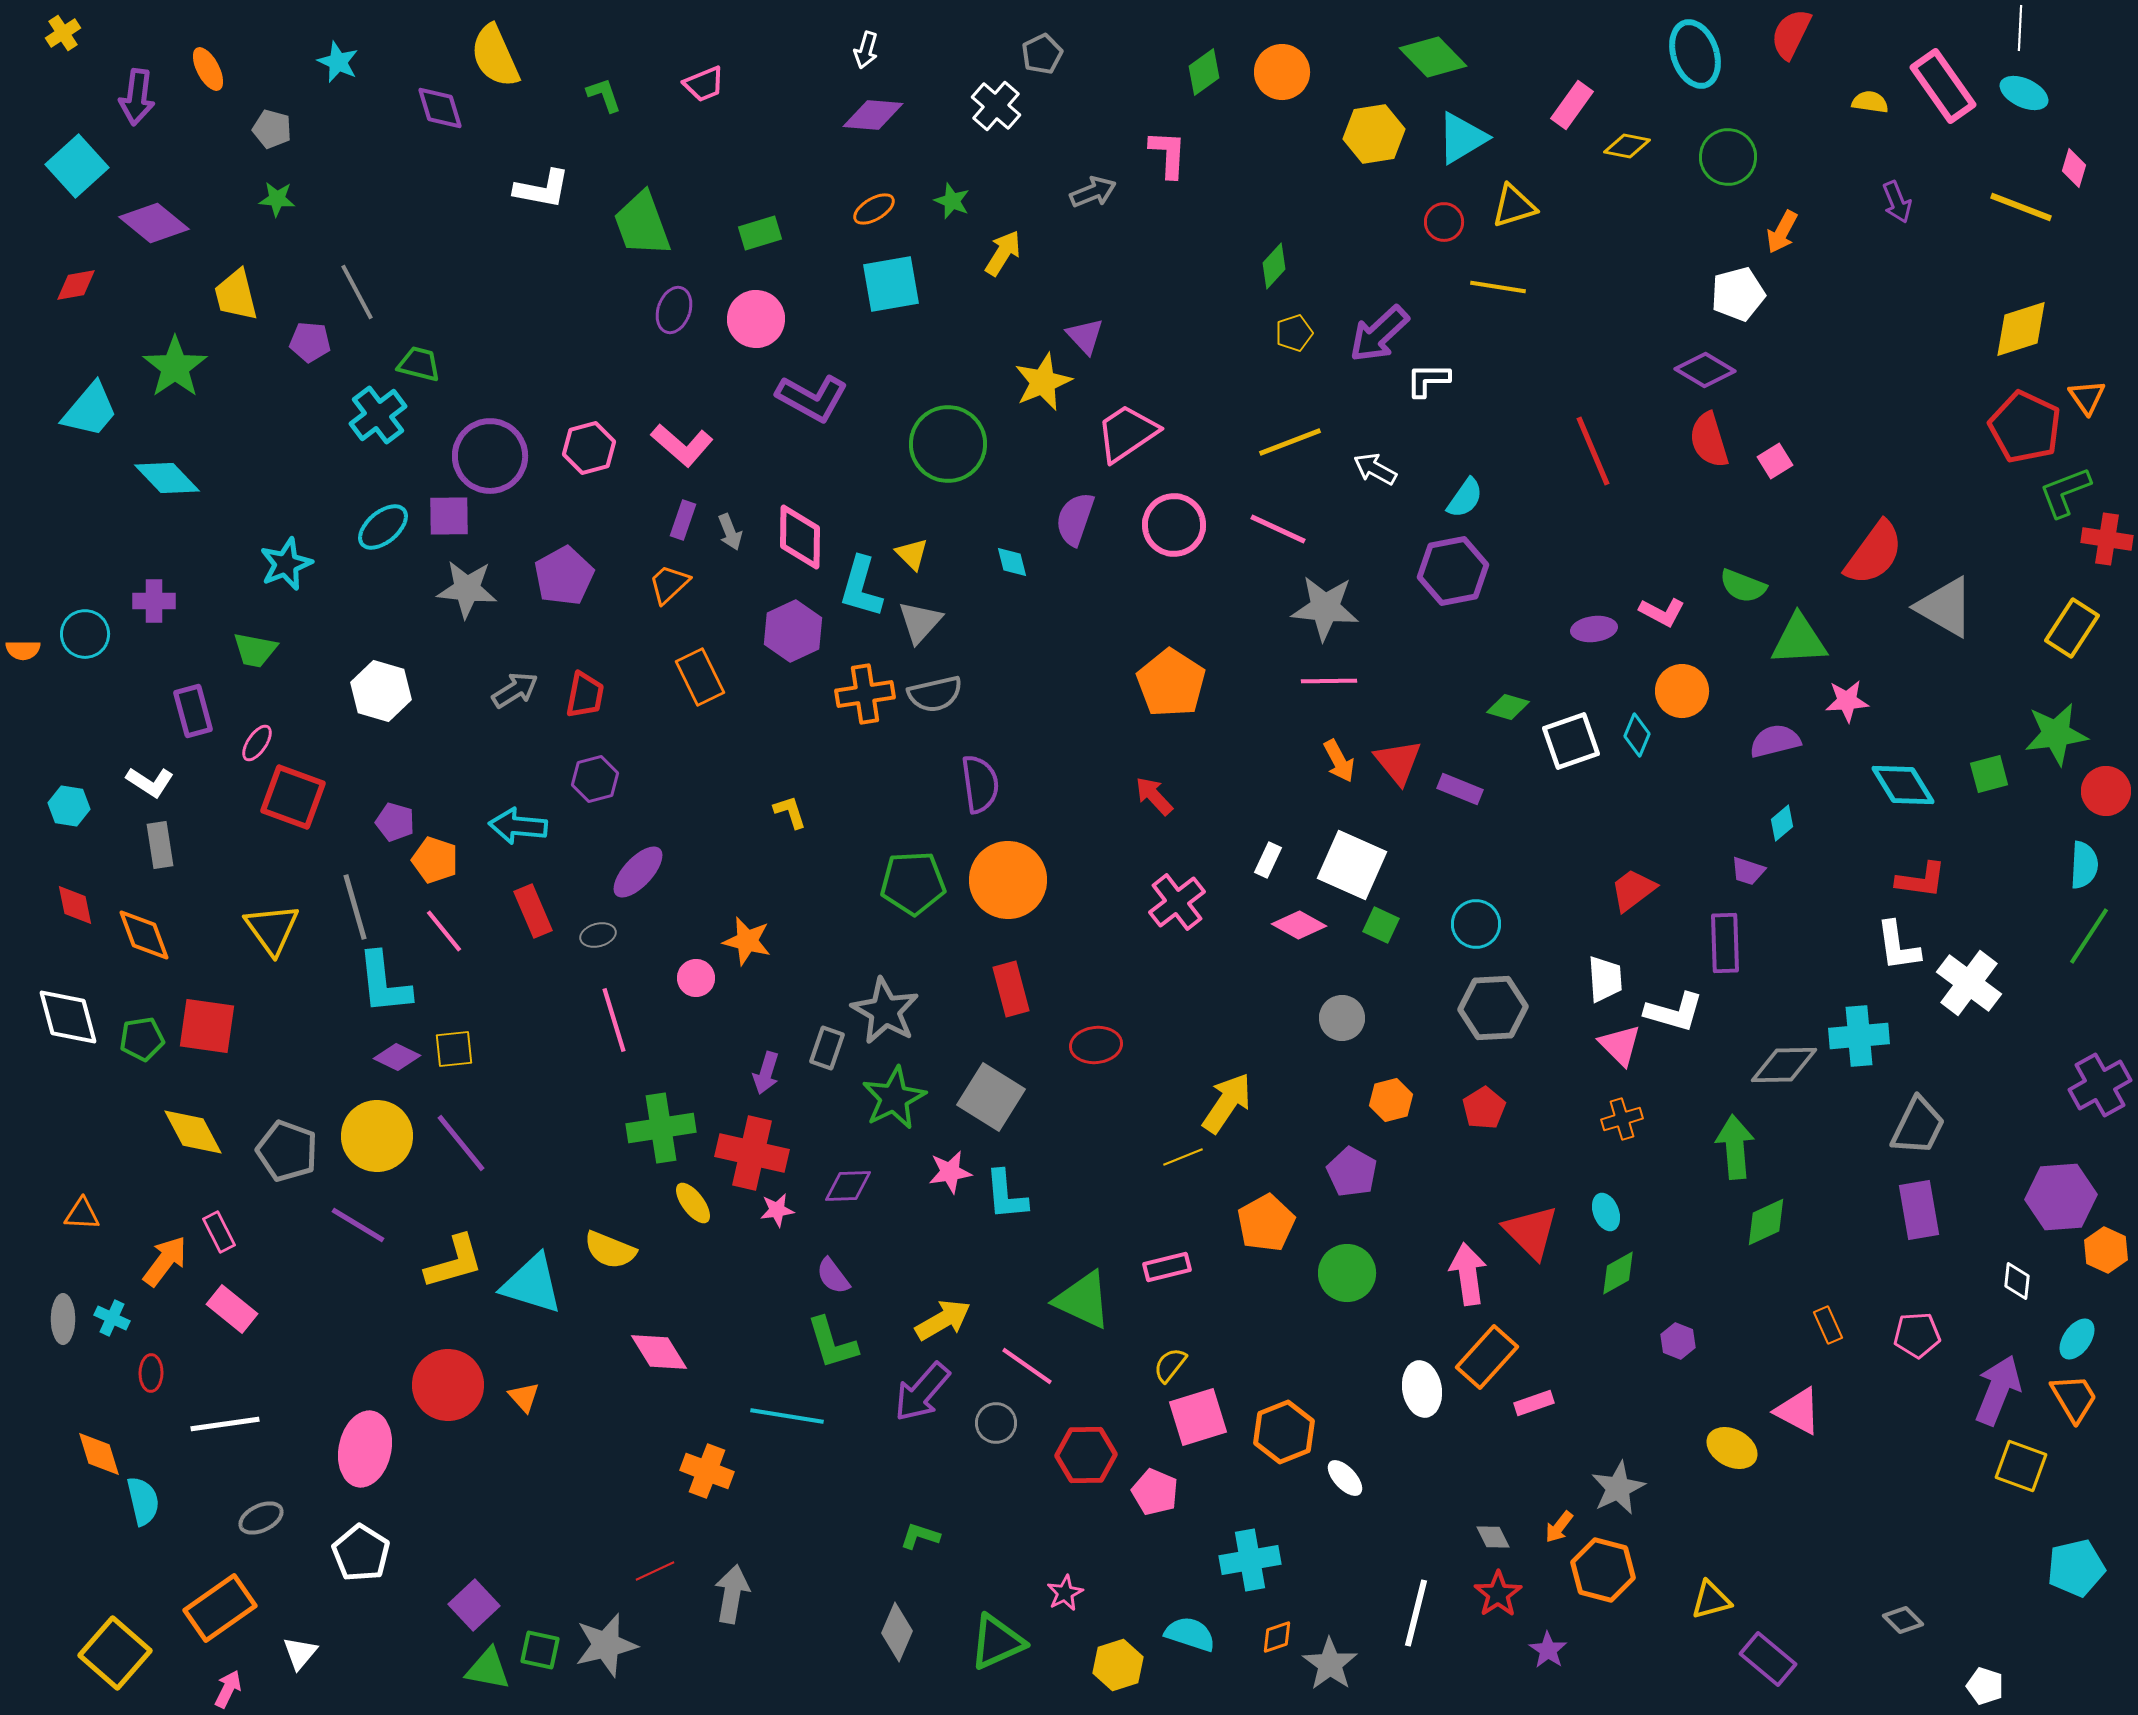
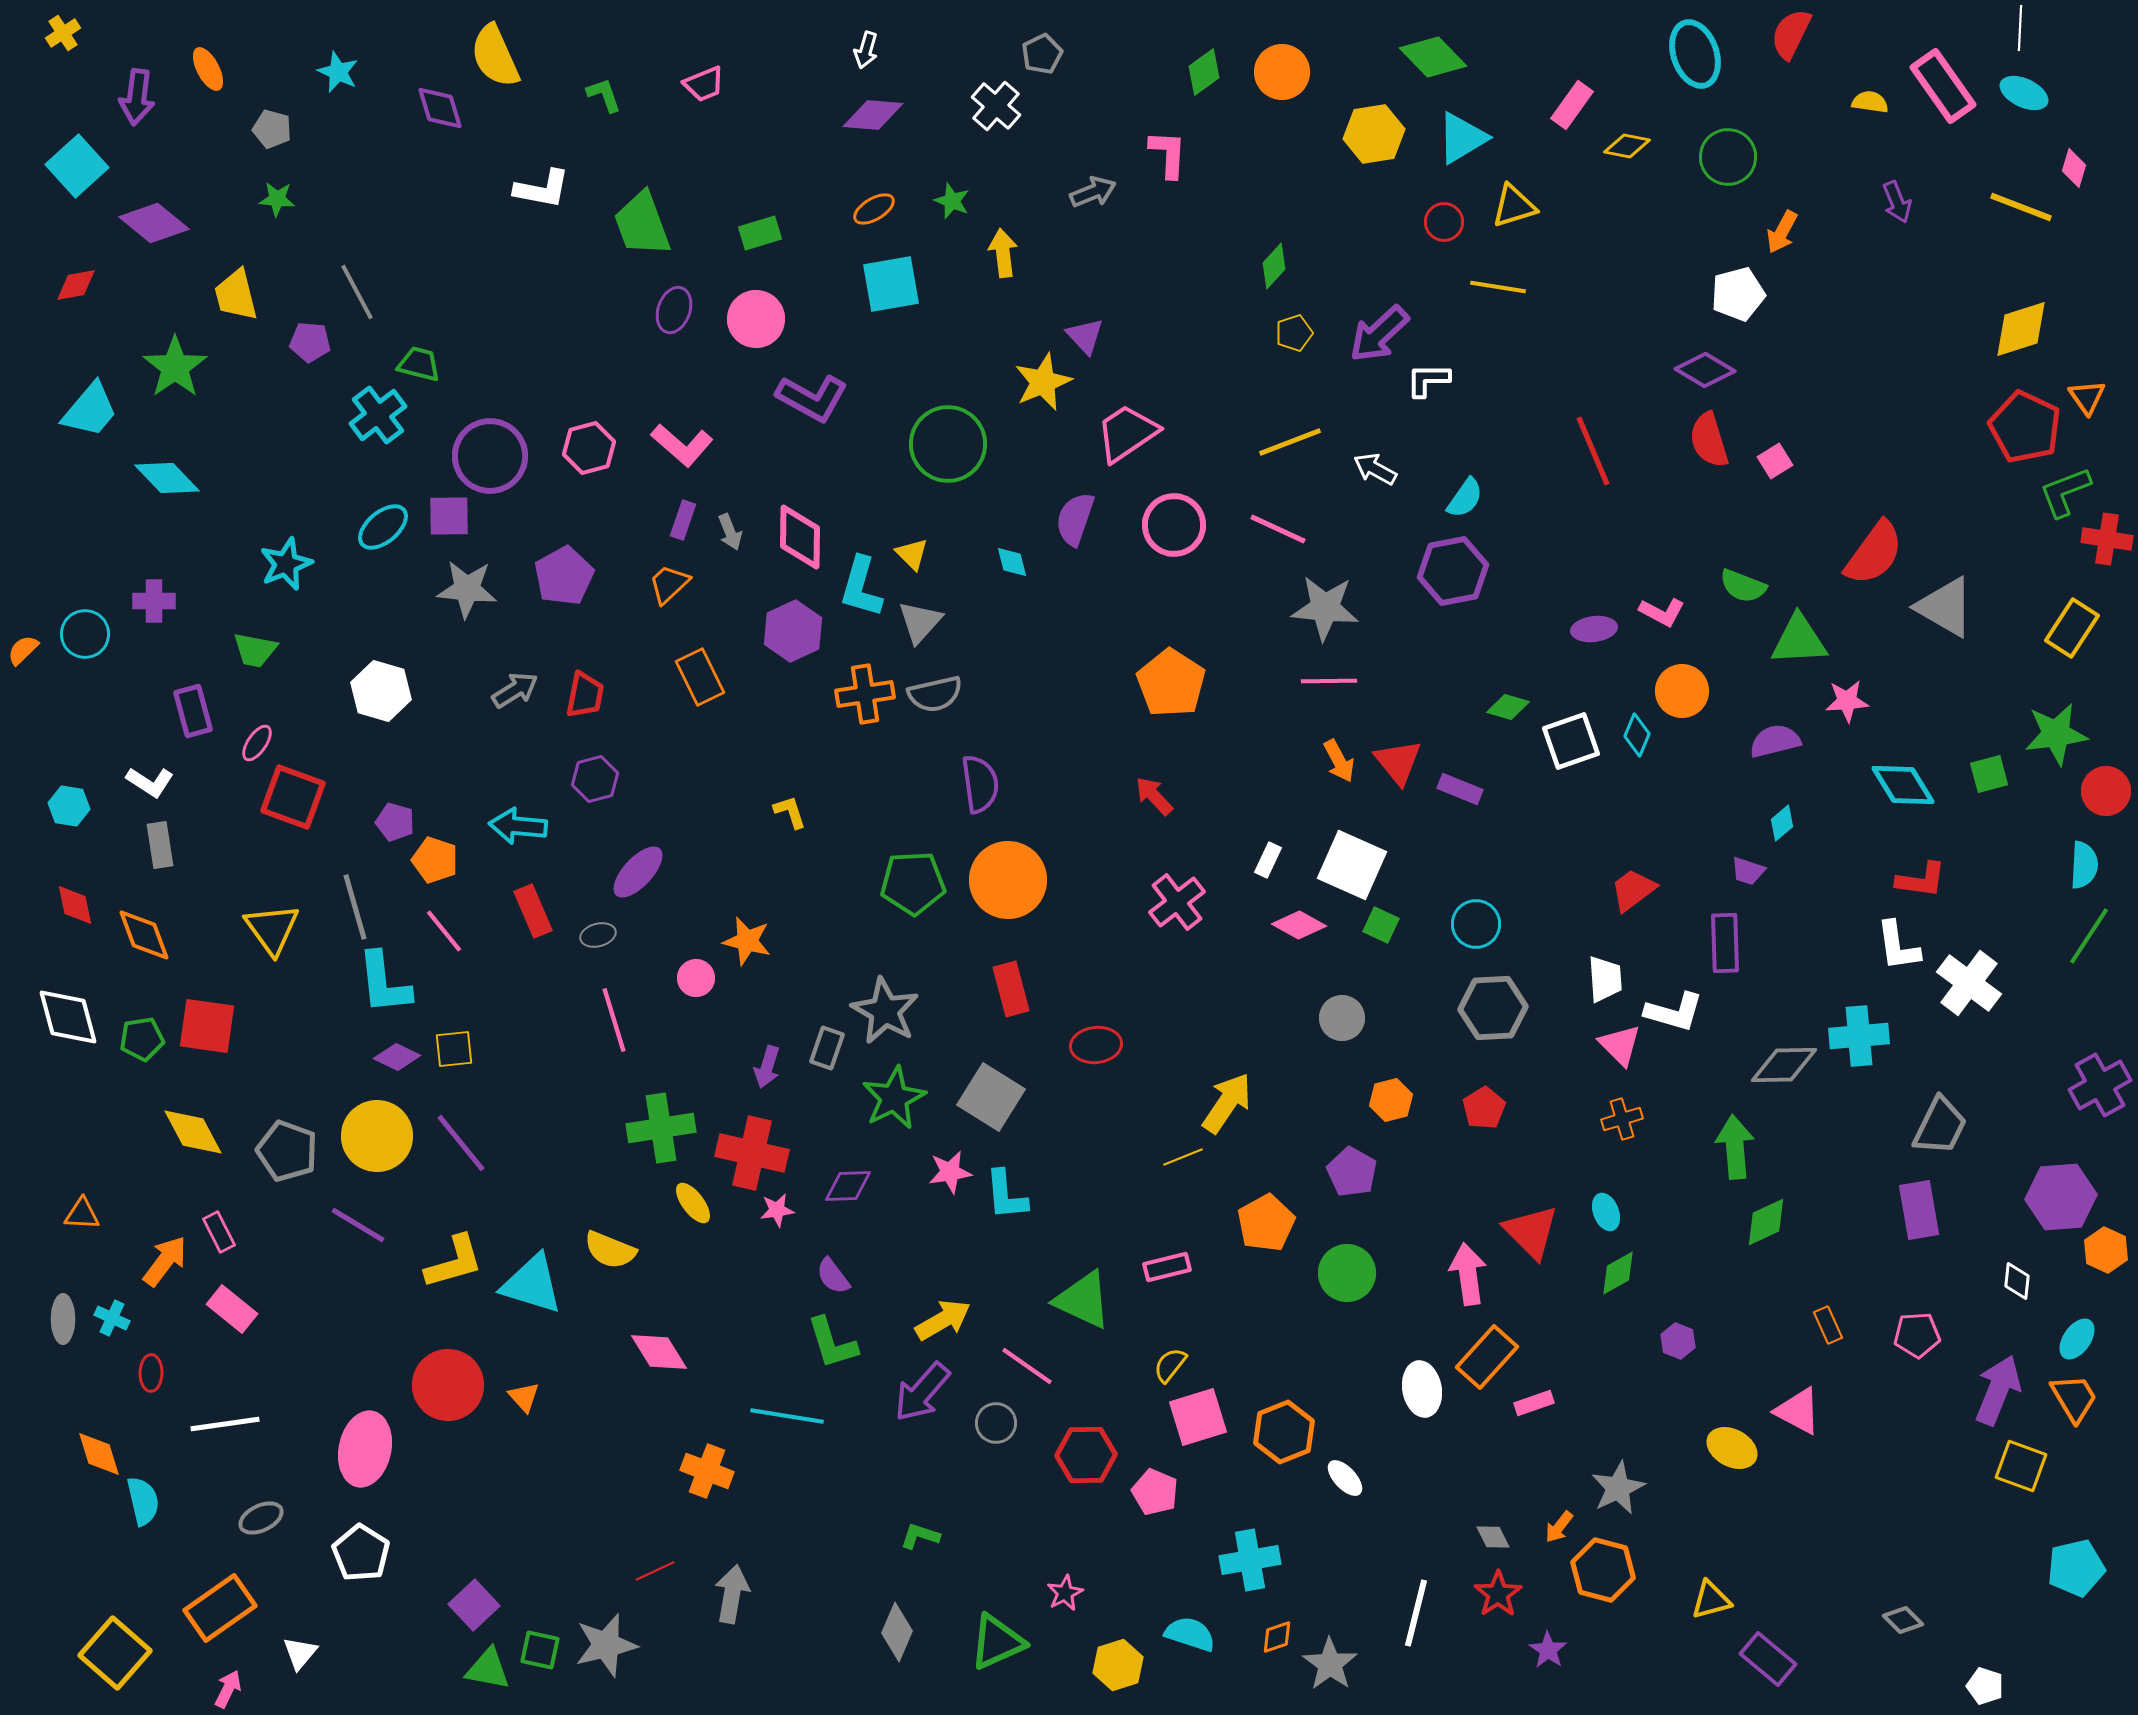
cyan star at (338, 62): moved 10 px down
yellow arrow at (1003, 253): rotated 39 degrees counterclockwise
orange semicircle at (23, 650): rotated 136 degrees clockwise
purple arrow at (766, 1073): moved 1 px right, 6 px up
gray trapezoid at (1918, 1126): moved 22 px right
